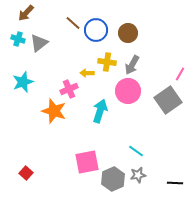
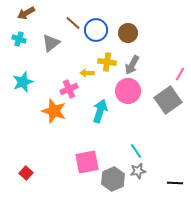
brown arrow: rotated 18 degrees clockwise
cyan cross: moved 1 px right
gray triangle: moved 12 px right
cyan line: rotated 21 degrees clockwise
gray star: moved 4 px up
